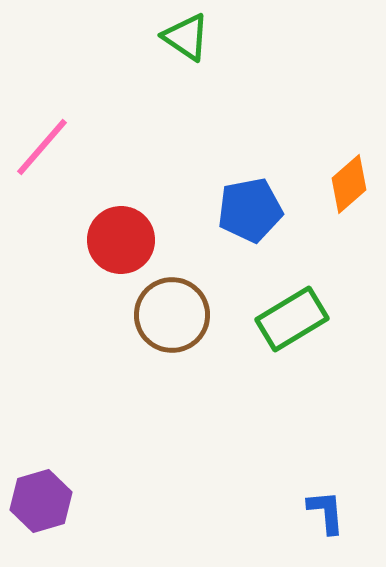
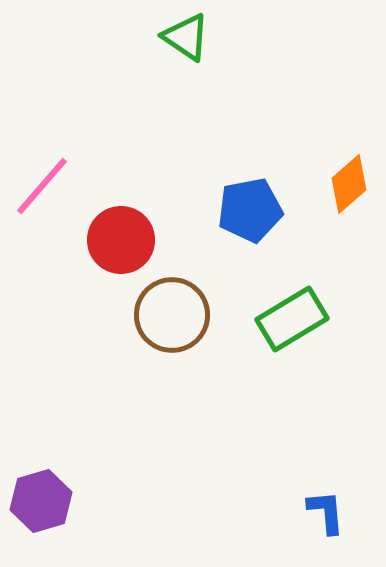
pink line: moved 39 px down
